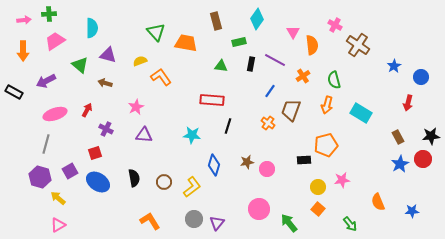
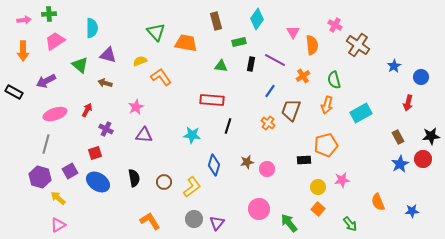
cyan rectangle at (361, 113): rotated 60 degrees counterclockwise
